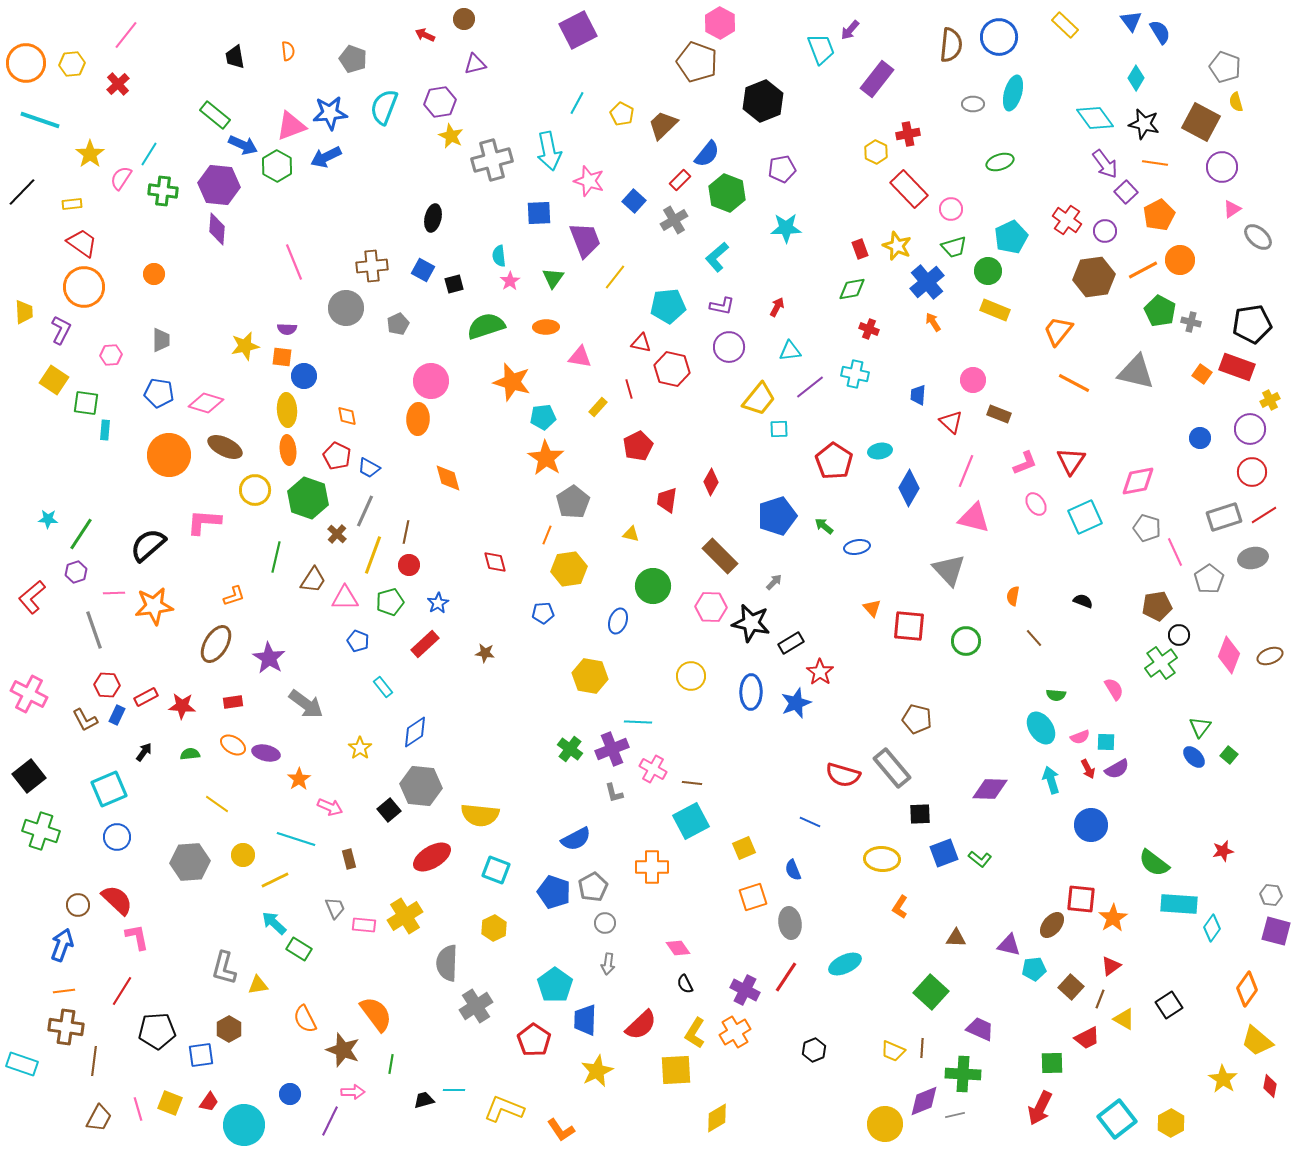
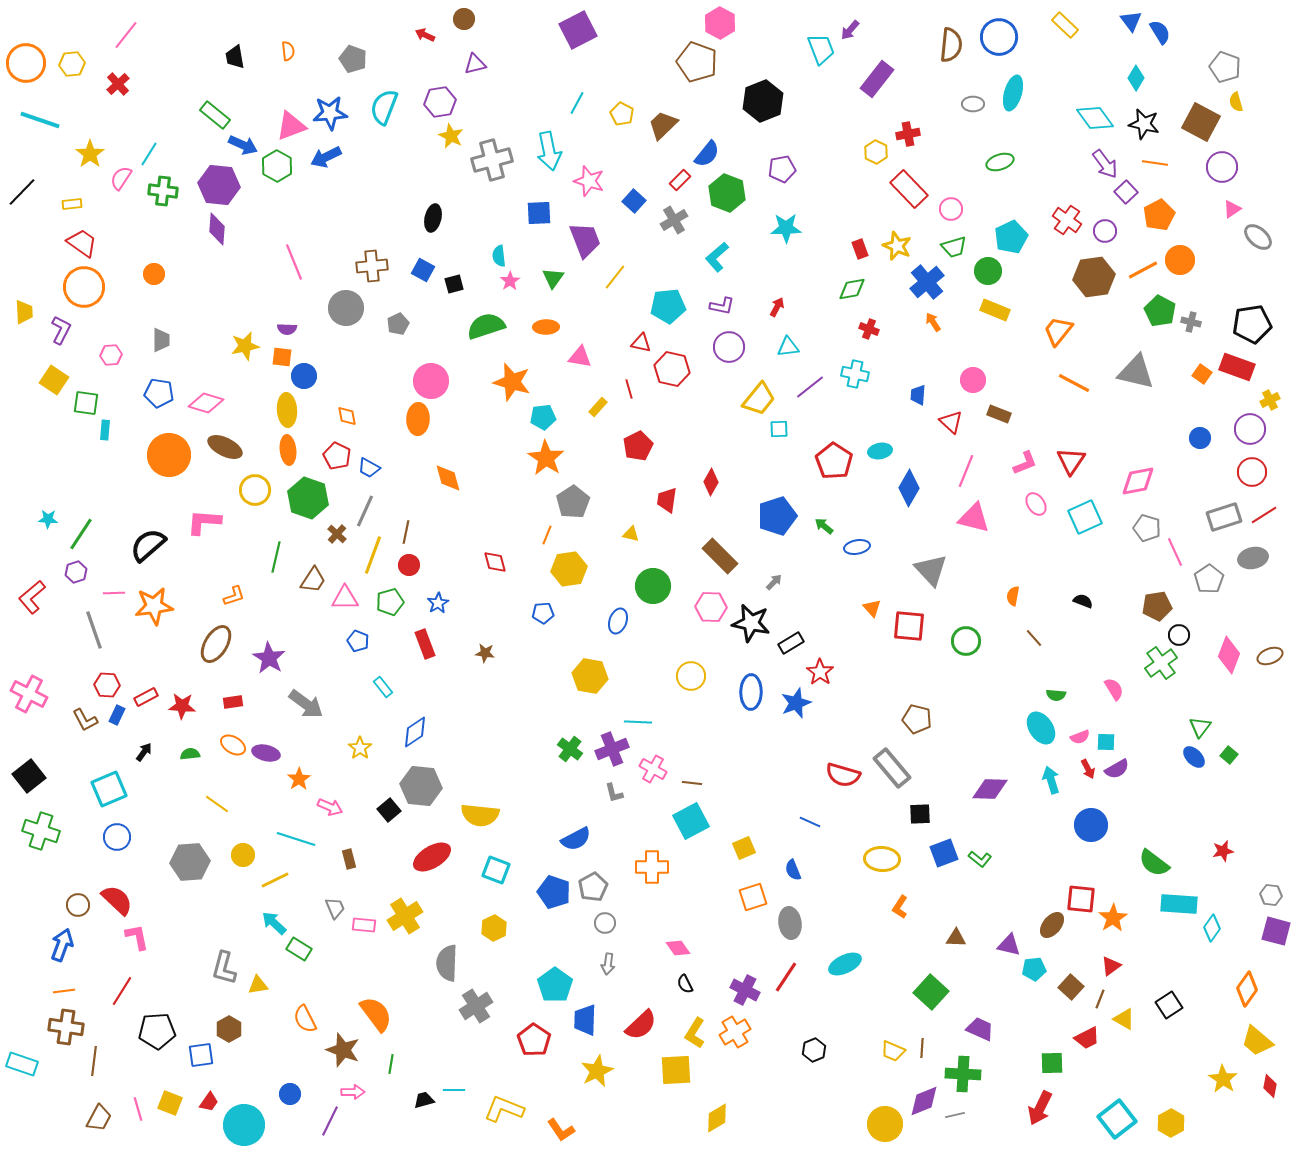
cyan triangle at (790, 351): moved 2 px left, 4 px up
gray triangle at (949, 570): moved 18 px left
red rectangle at (425, 644): rotated 68 degrees counterclockwise
